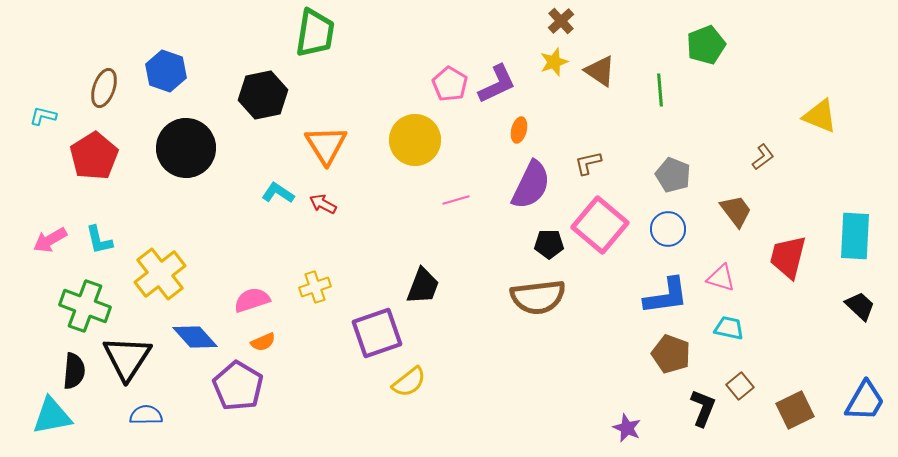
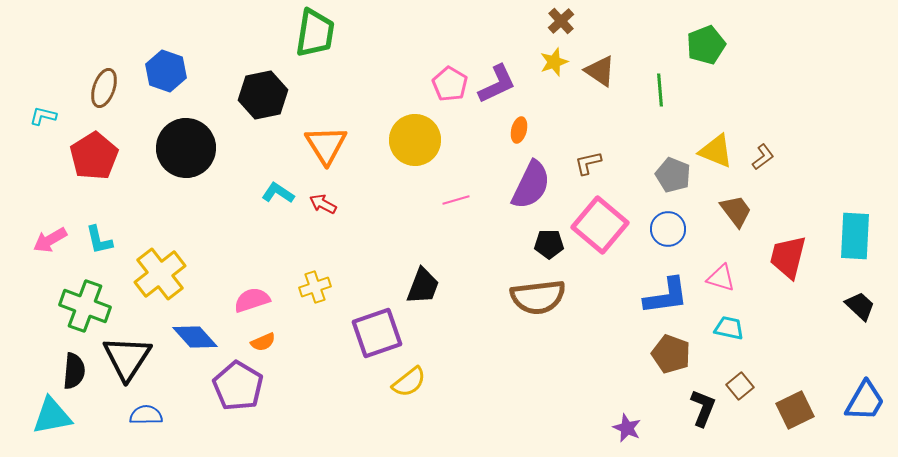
yellow triangle at (820, 116): moved 104 px left, 35 px down
